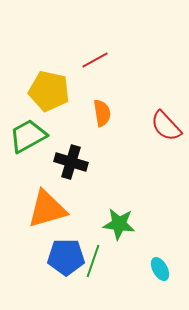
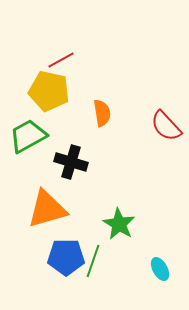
red line: moved 34 px left
green star: rotated 24 degrees clockwise
